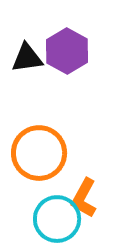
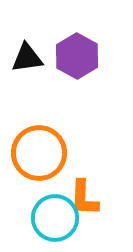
purple hexagon: moved 10 px right, 5 px down
orange L-shape: rotated 27 degrees counterclockwise
cyan circle: moved 2 px left, 1 px up
